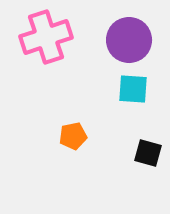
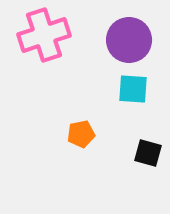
pink cross: moved 2 px left, 2 px up
orange pentagon: moved 8 px right, 2 px up
